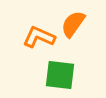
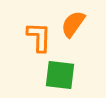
orange L-shape: rotated 68 degrees clockwise
